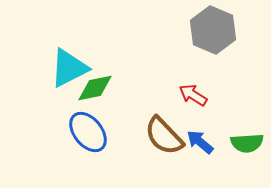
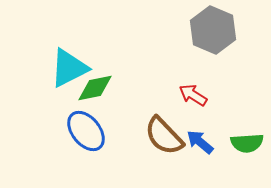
blue ellipse: moved 2 px left, 1 px up
